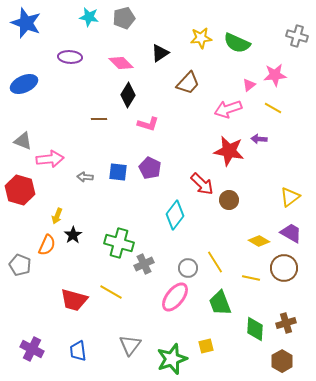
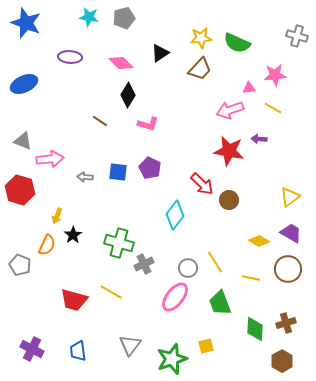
brown trapezoid at (188, 83): moved 12 px right, 14 px up
pink triangle at (249, 85): moved 3 px down; rotated 32 degrees clockwise
pink arrow at (228, 109): moved 2 px right, 1 px down
brown line at (99, 119): moved 1 px right, 2 px down; rotated 35 degrees clockwise
brown circle at (284, 268): moved 4 px right, 1 px down
